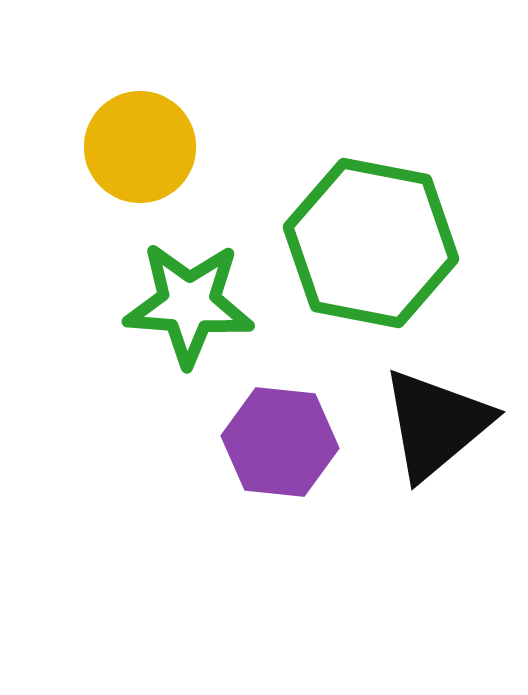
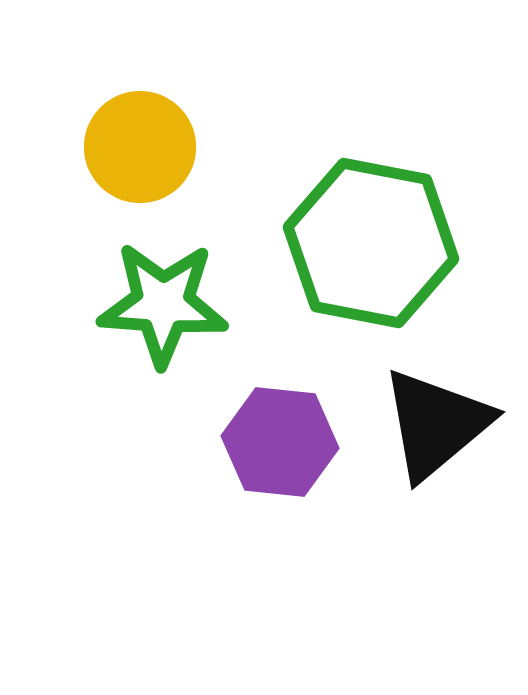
green star: moved 26 px left
